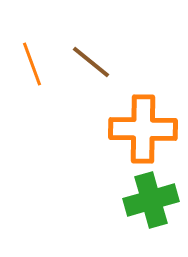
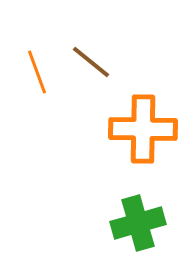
orange line: moved 5 px right, 8 px down
green cross: moved 13 px left, 23 px down
